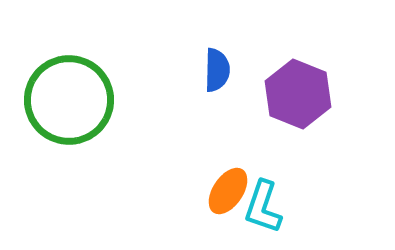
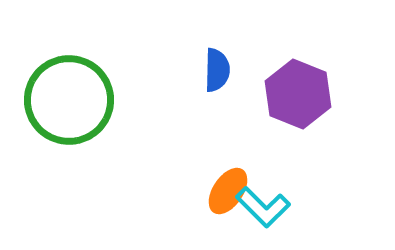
cyan L-shape: rotated 64 degrees counterclockwise
